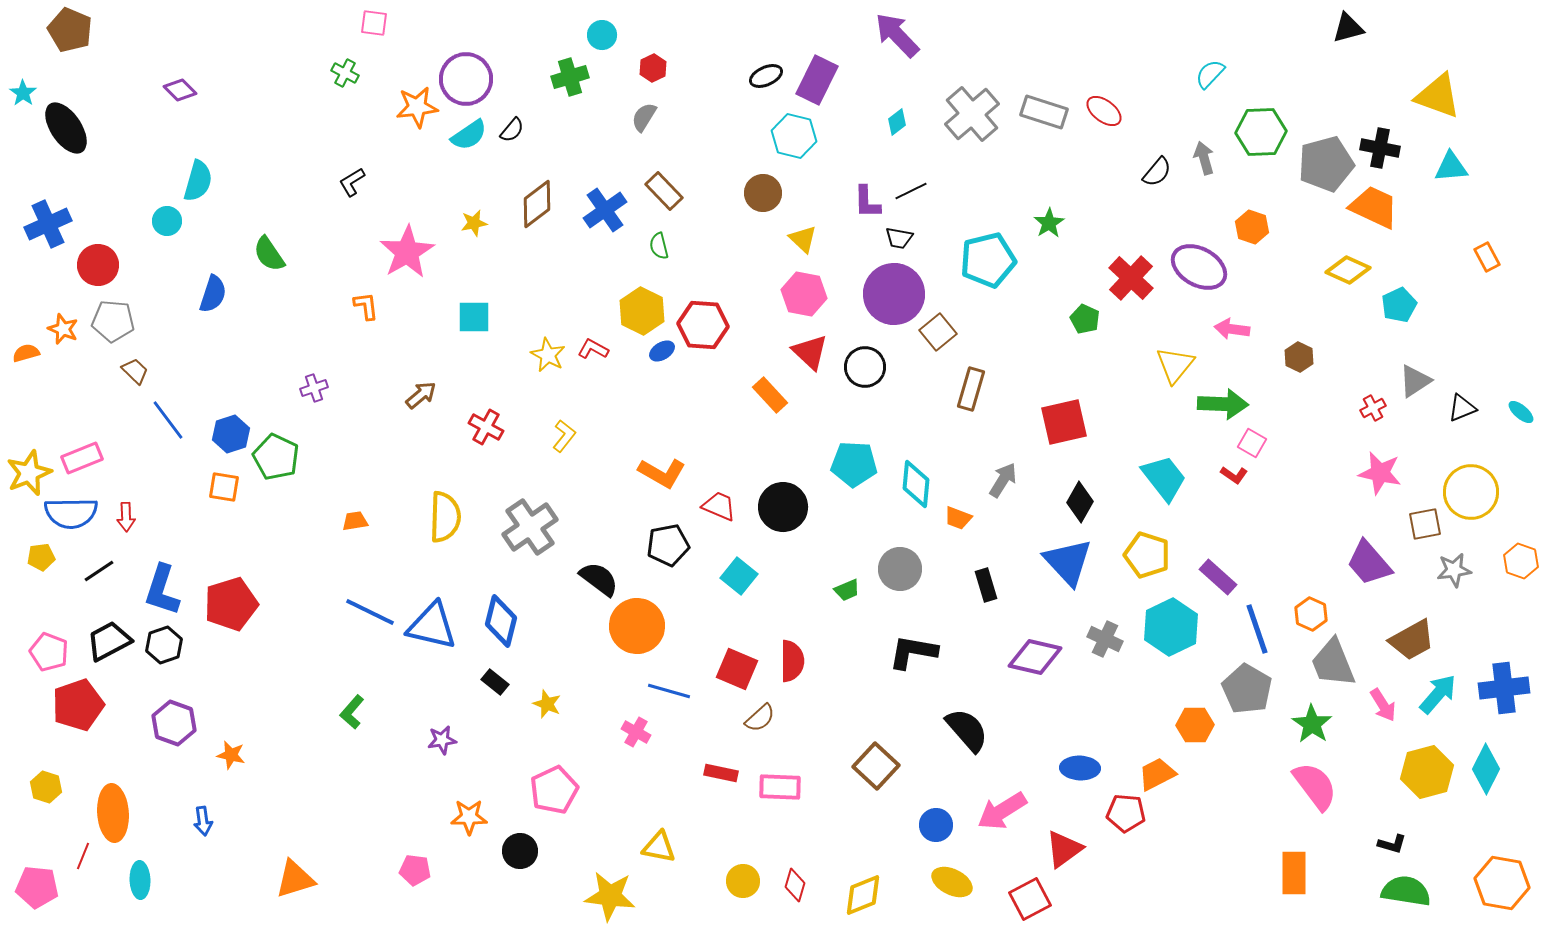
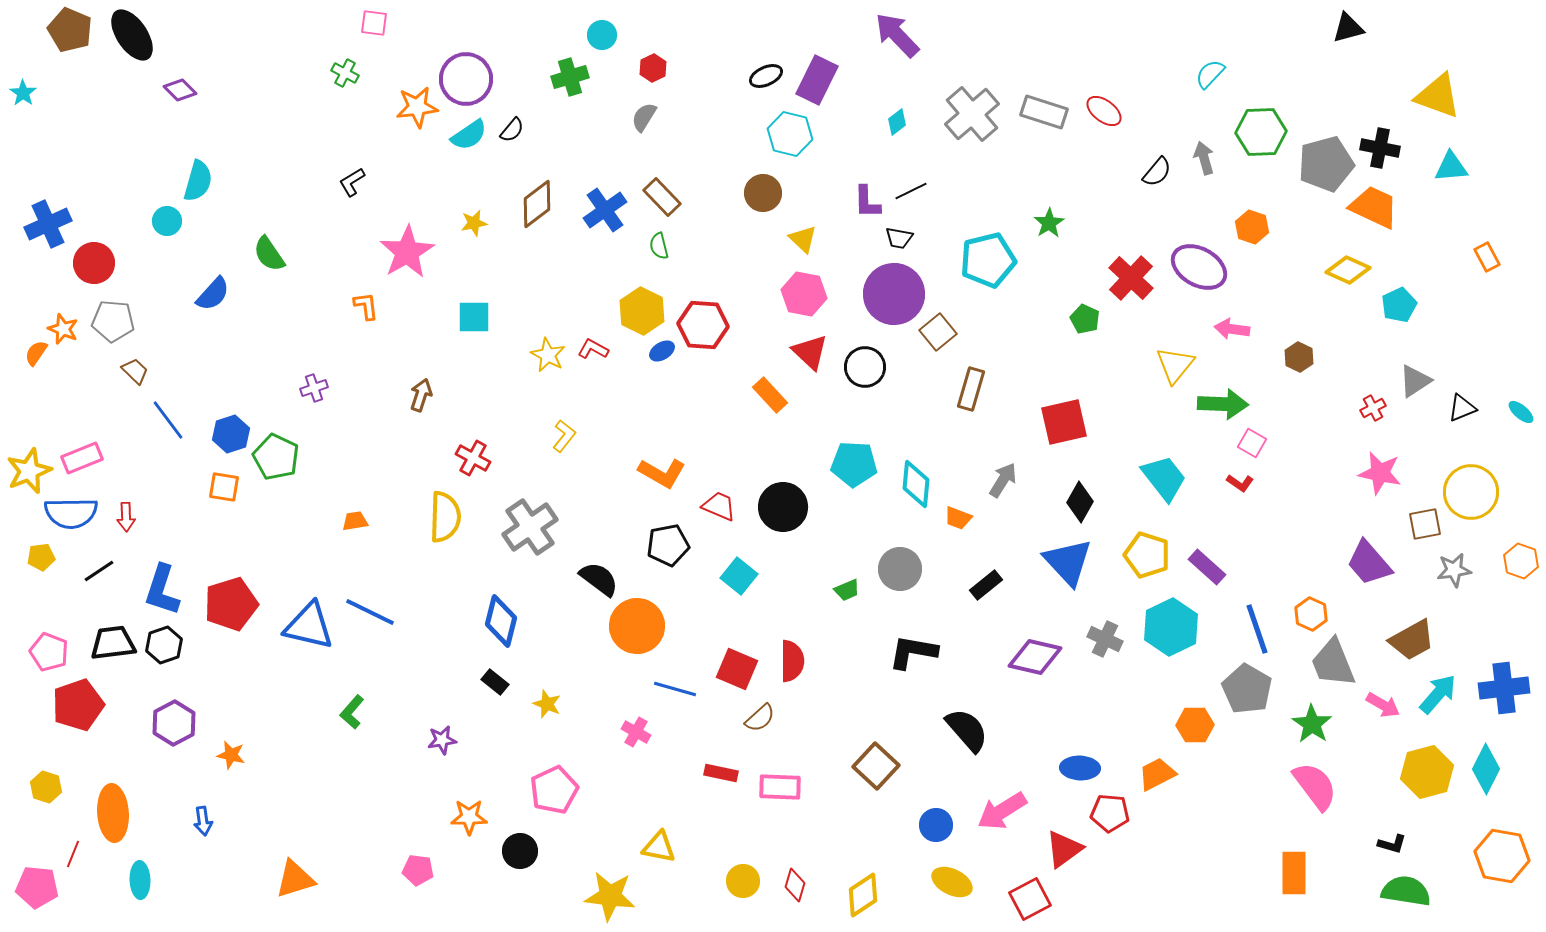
black ellipse at (66, 128): moved 66 px right, 93 px up
cyan hexagon at (794, 136): moved 4 px left, 2 px up
brown rectangle at (664, 191): moved 2 px left, 6 px down
red circle at (98, 265): moved 4 px left, 2 px up
blue semicircle at (213, 294): rotated 24 degrees clockwise
orange semicircle at (26, 353): moved 10 px right; rotated 40 degrees counterclockwise
brown arrow at (421, 395): rotated 32 degrees counterclockwise
red cross at (486, 427): moved 13 px left, 31 px down
yellow star at (29, 473): moved 2 px up
red L-shape at (1234, 475): moved 6 px right, 8 px down
purple rectangle at (1218, 577): moved 11 px left, 10 px up
black rectangle at (986, 585): rotated 68 degrees clockwise
blue triangle at (432, 626): moved 123 px left
black trapezoid at (109, 641): moved 4 px right, 2 px down; rotated 21 degrees clockwise
blue line at (669, 691): moved 6 px right, 2 px up
pink arrow at (1383, 705): rotated 28 degrees counterclockwise
purple hexagon at (174, 723): rotated 12 degrees clockwise
red pentagon at (1126, 813): moved 16 px left
red line at (83, 856): moved 10 px left, 2 px up
pink pentagon at (415, 870): moved 3 px right
orange hexagon at (1502, 883): moved 27 px up
yellow diamond at (863, 895): rotated 12 degrees counterclockwise
